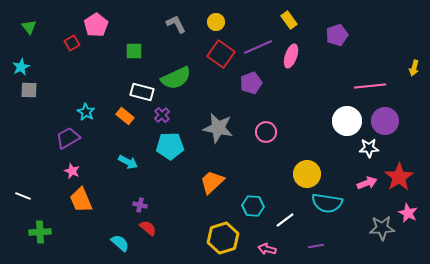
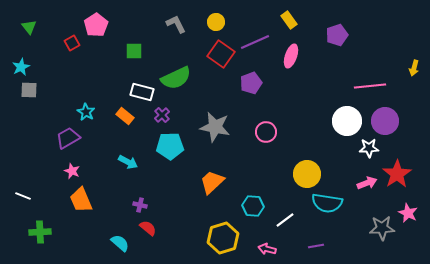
purple line at (258, 47): moved 3 px left, 5 px up
gray star at (218, 128): moved 3 px left, 1 px up
red star at (399, 177): moved 2 px left, 3 px up
